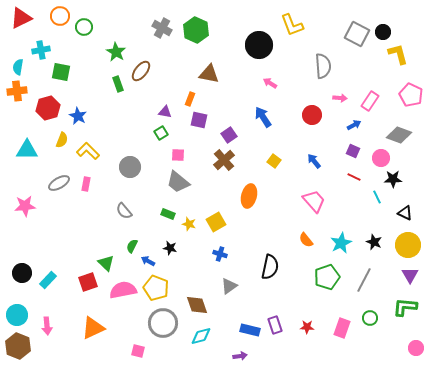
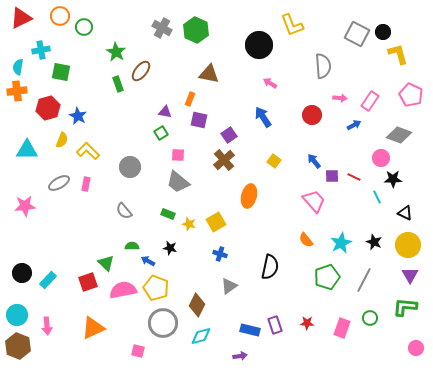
purple square at (353, 151): moved 21 px left, 25 px down; rotated 24 degrees counterclockwise
green semicircle at (132, 246): rotated 64 degrees clockwise
brown diamond at (197, 305): rotated 45 degrees clockwise
red star at (307, 327): moved 4 px up
